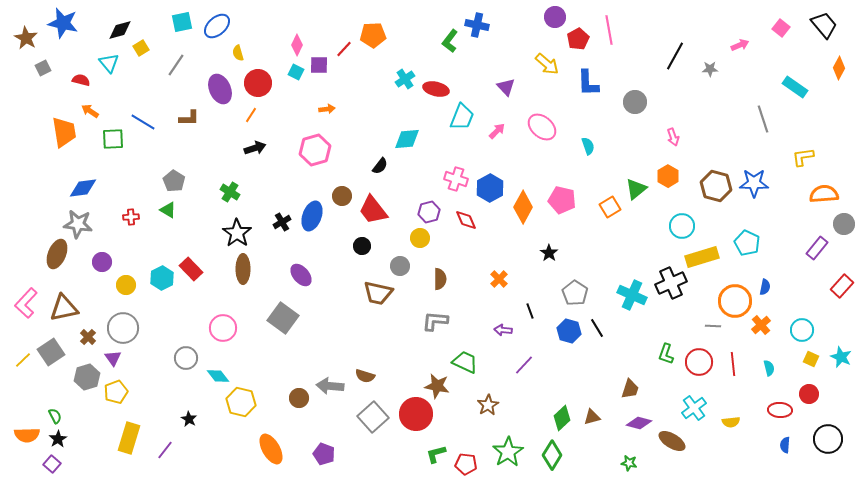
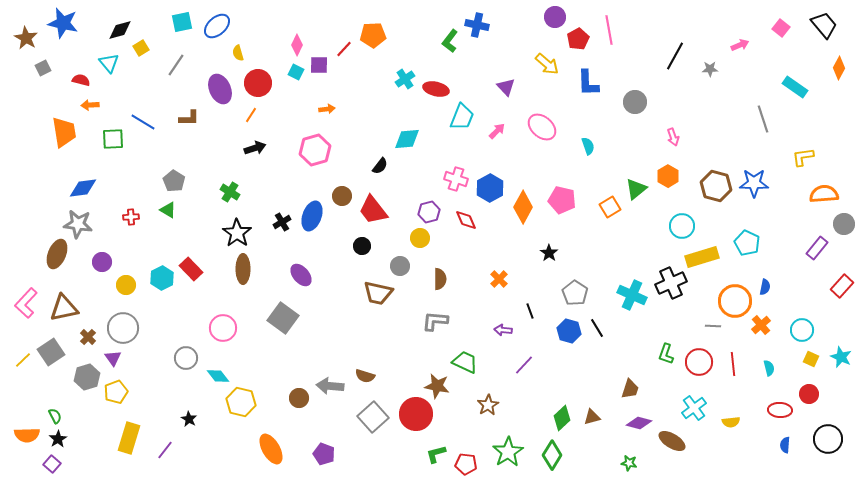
orange arrow at (90, 111): moved 6 px up; rotated 36 degrees counterclockwise
